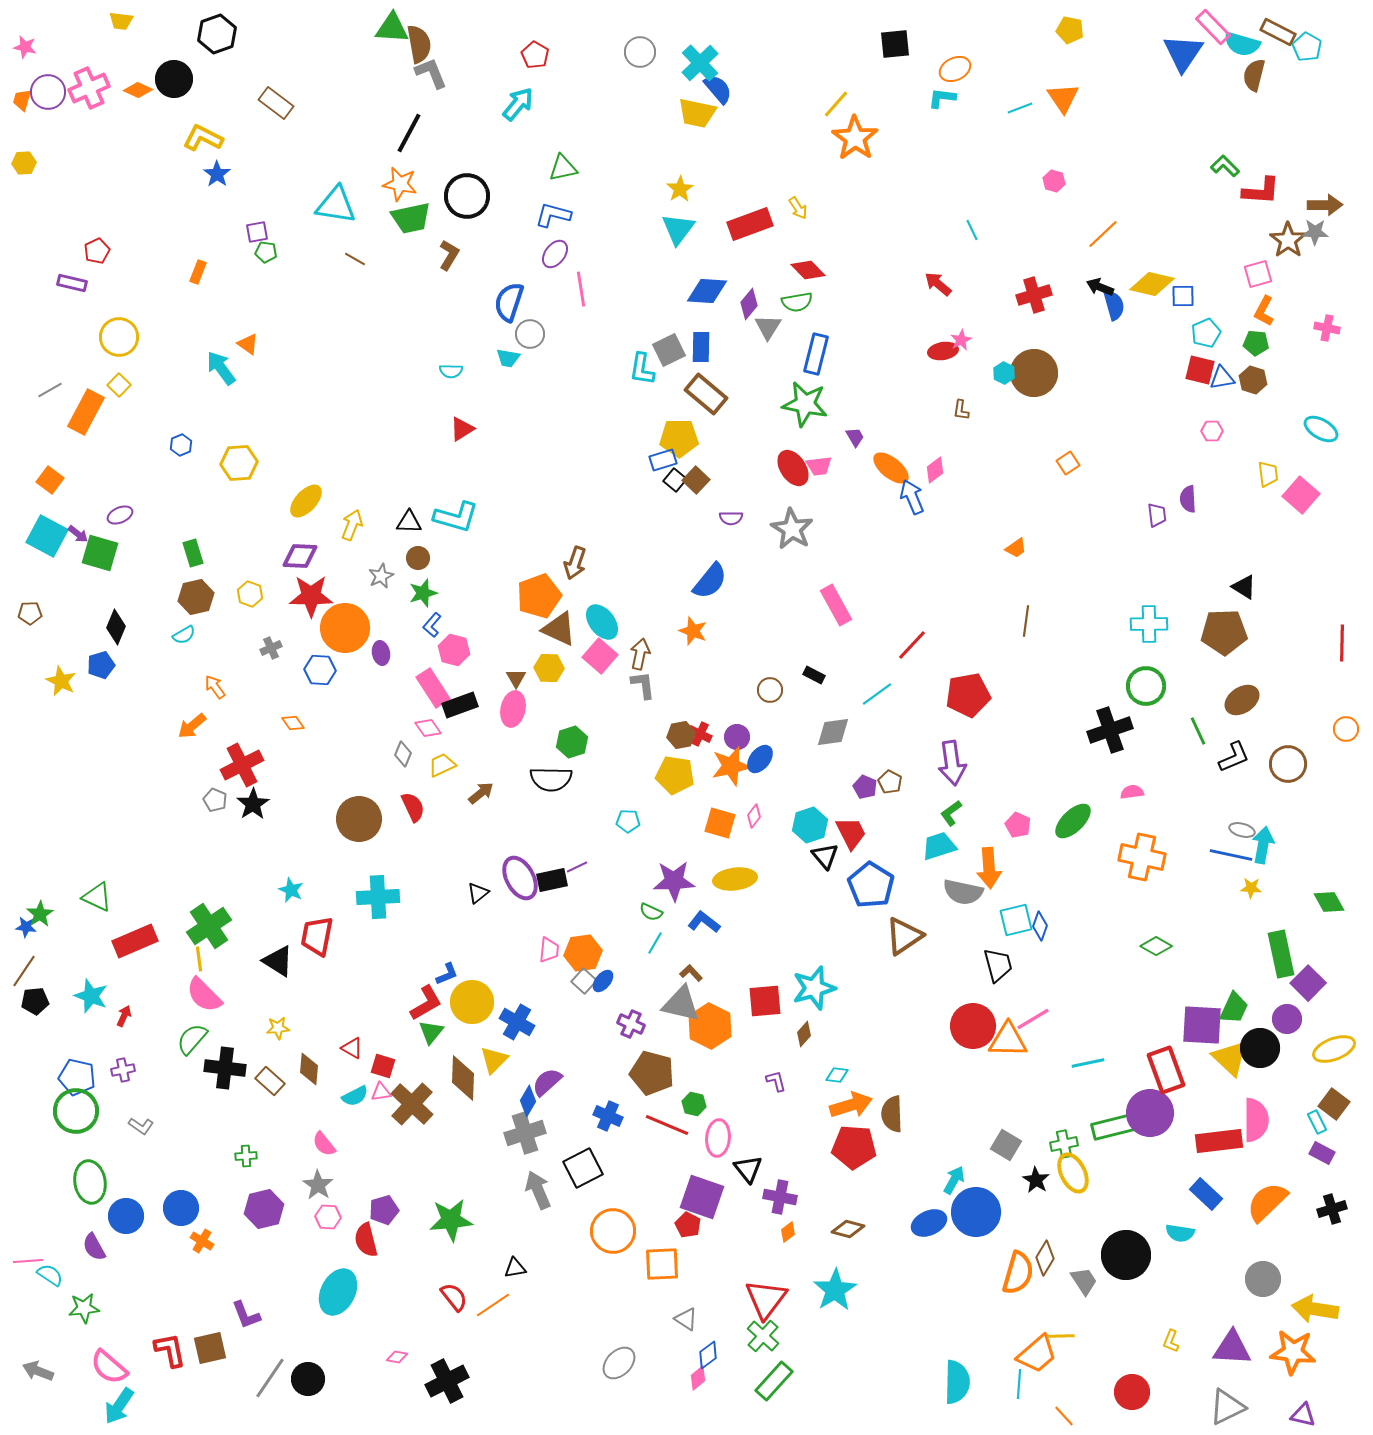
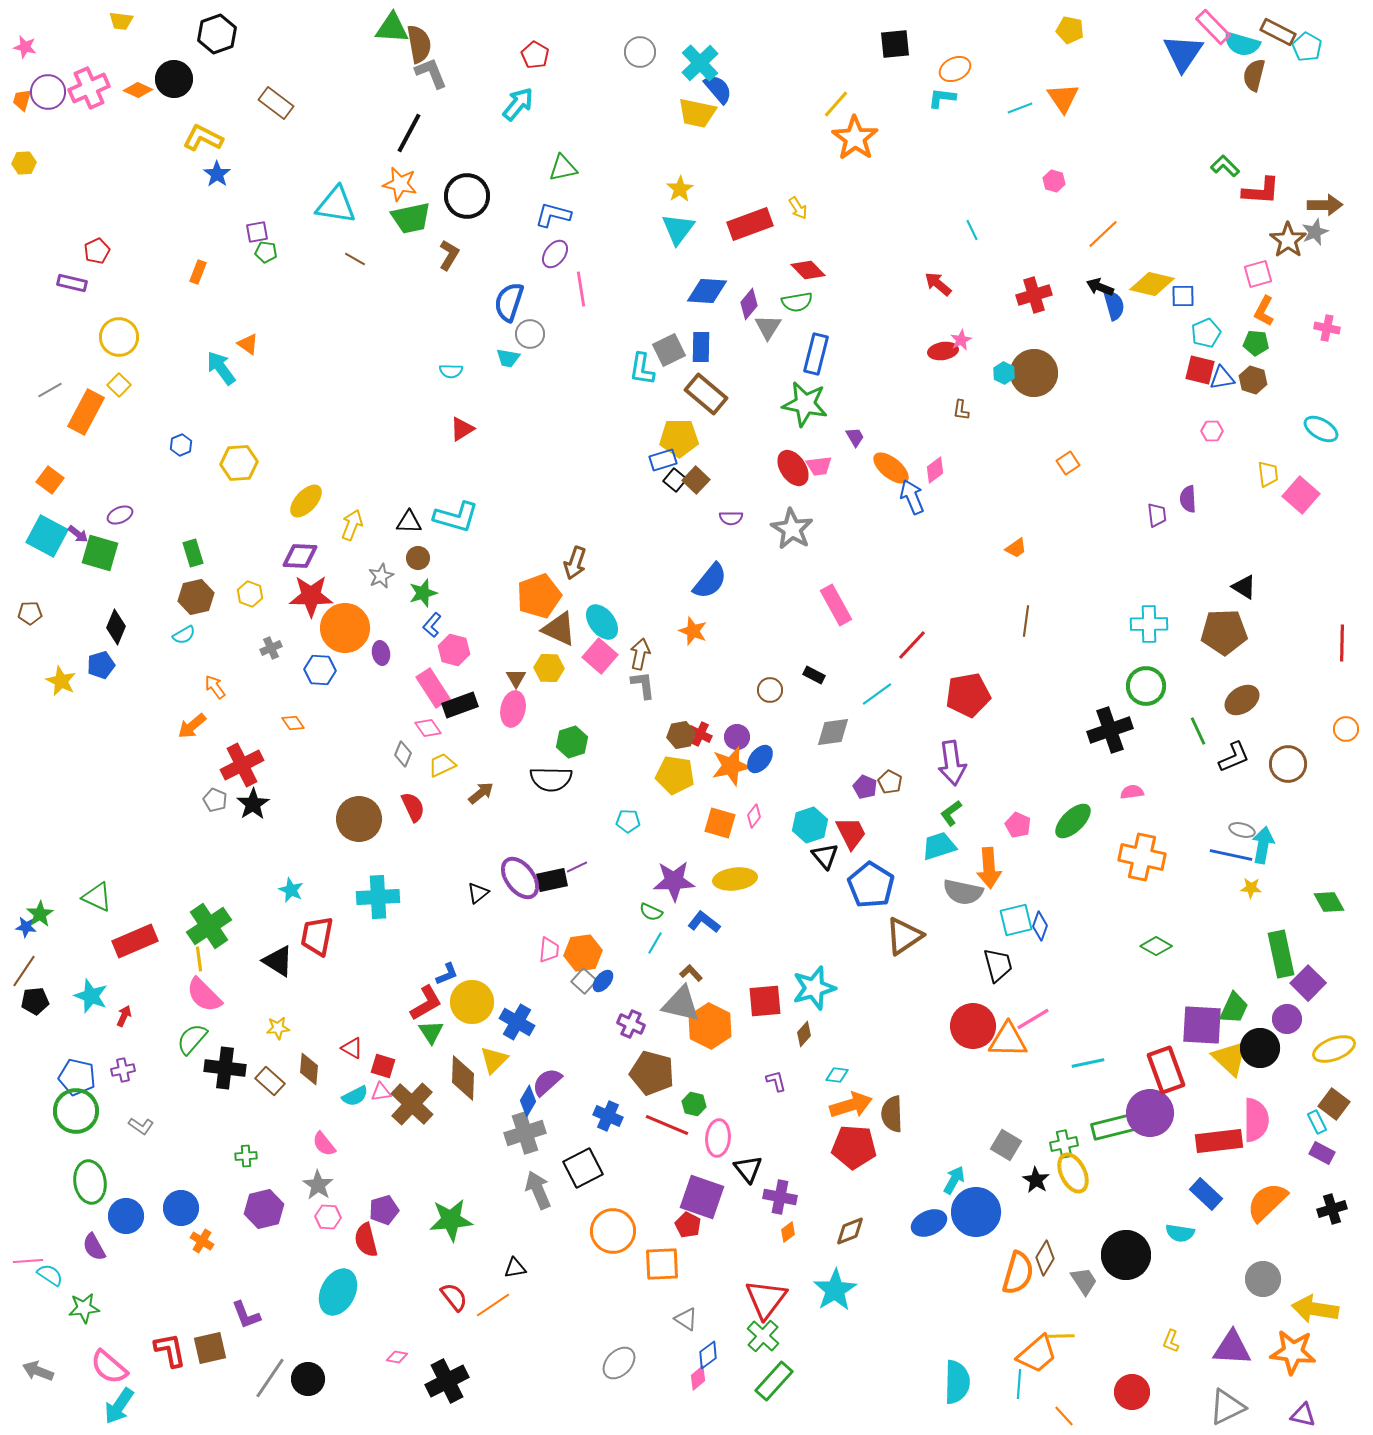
gray star at (1315, 232): rotated 24 degrees counterclockwise
purple ellipse at (520, 878): rotated 9 degrees counterclockwise
green triangle at (431, 1032): rotated 12 degrees counterclockwise
brown diamond at (848, 1229): moved 2 px right, 2 px down; rotated 36 degrees counterclockwise
